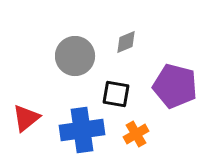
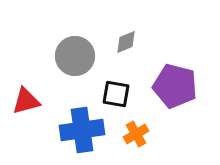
red triangle: moved 17 px up; rotated 24 degrees clockwise
